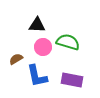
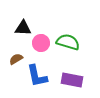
black triangle: moved 14 px left, 3 px down
pink circle: moved 2 px left, 4 px up
